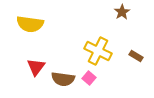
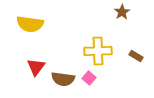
yellow cross: rotated 28 degrees counterclockwise
